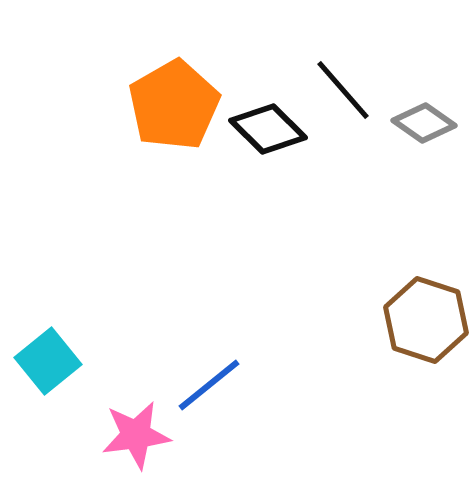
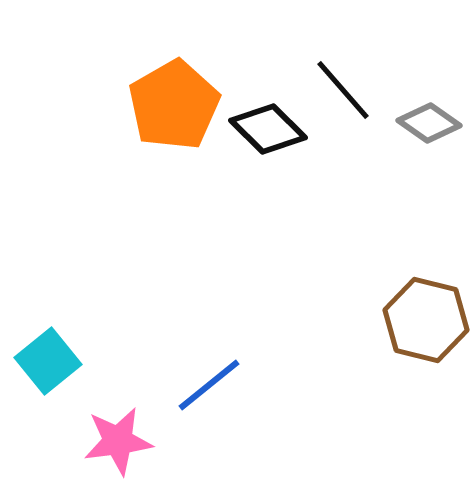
gray diamond: moved 5 px right
brown hexagon: rotated 4 degrees counterclockwise
pink star: moved 18 px left, 6 px down
